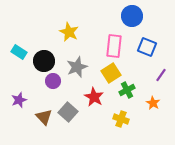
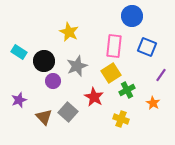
gray star: moved 1 px up
